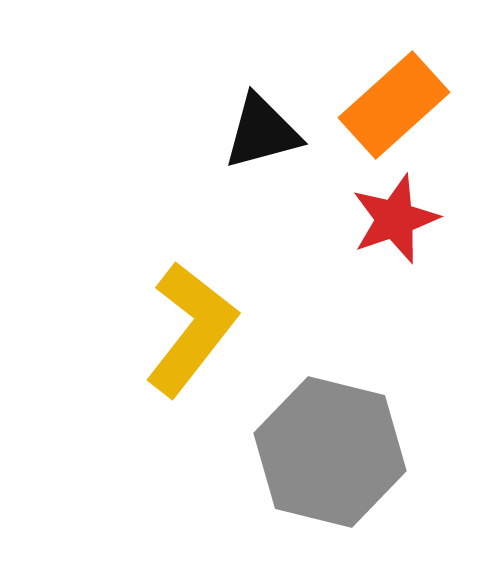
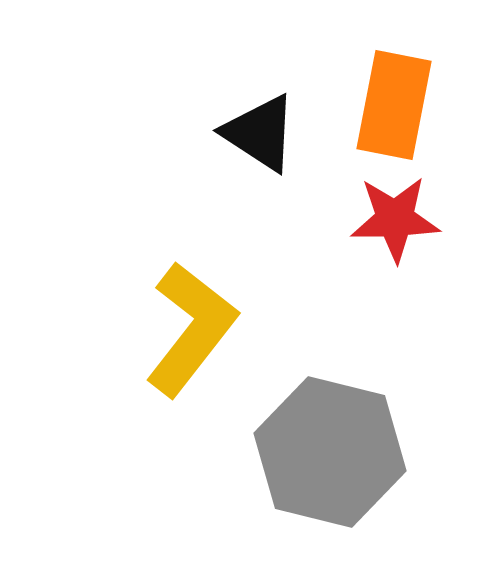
orange rectangle: rotated 37 degrees counterclockwise
black triangle: moved 2 px left, 1 px down; rotated 48 degrees clockwise
red star: rotated 18 degrees clockwise
